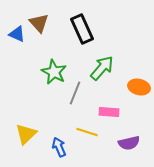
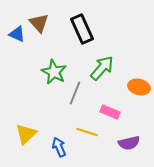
pink rectangle: moved 1 px right; rotated 18 degrees clockwise
